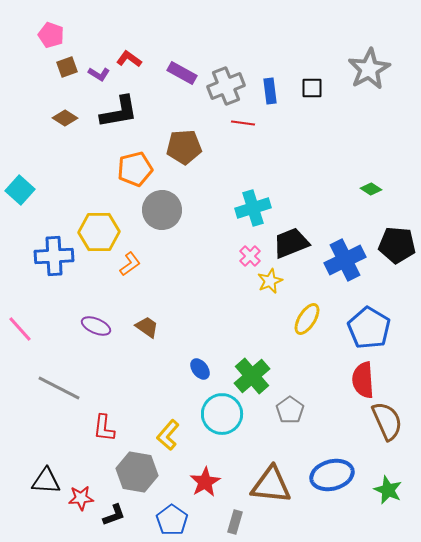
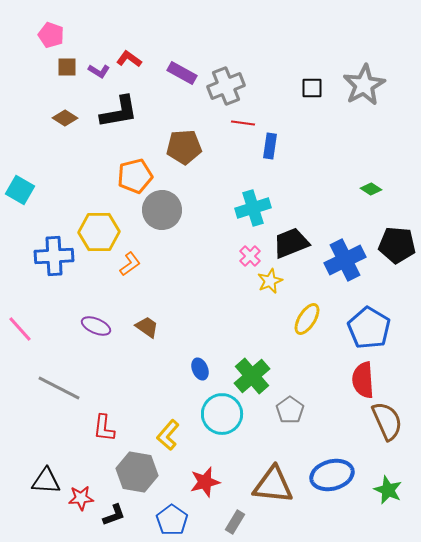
brown square at (67, 67): rotated 20 degrees clockwise
gray star at (369, 69): moved 5 px left, 16 px down
purple L-shape at (99, 74): moved 3 px up
blue rectangle at (270, 91): moved 55 px down; rotated 15 degrees clockwise
orange pentagon at (135, 169): moved 7 px down
cyan square at (20, 190): rotated 12 degrees counterclockwise
blue ellipse at (200, 369): rotated 15 degrees clockwise
red star at (205, 482): rotated 16 degrees clockwise
brown triangle at (271, 485): moved 2 px right
gray rectangle at (235, 522): rotated 15 degrees clockwise
